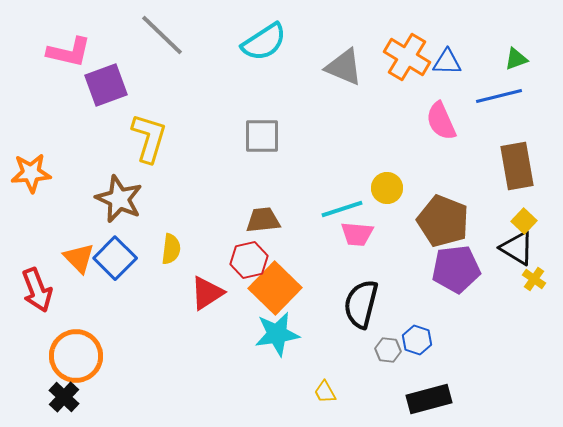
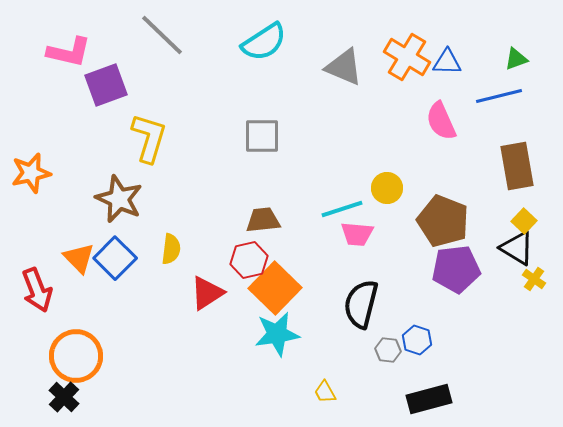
orange star: rotated 9 degrees counterclockwise
